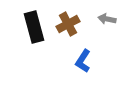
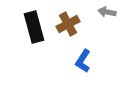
gray arrow: moved 7 px up
